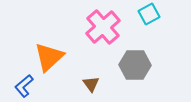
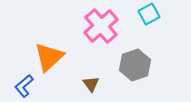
pink cross: moved 2 px left, 1 px up
gray hexagon: rotated 20 degrees counterclockwise
